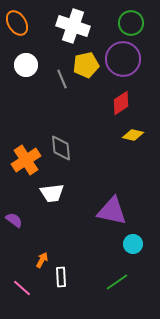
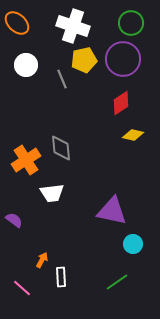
orange ellipse: rotated 15 degrees counterclockwise
yellow pentagon: moved 2 px left, 5 px up
